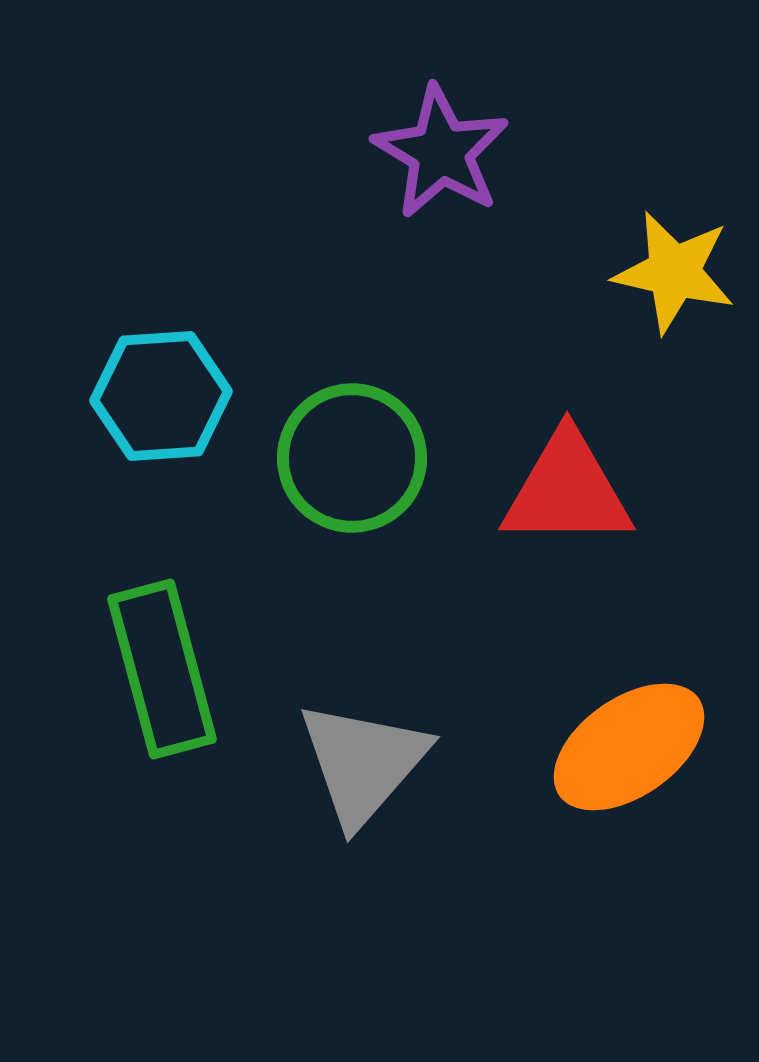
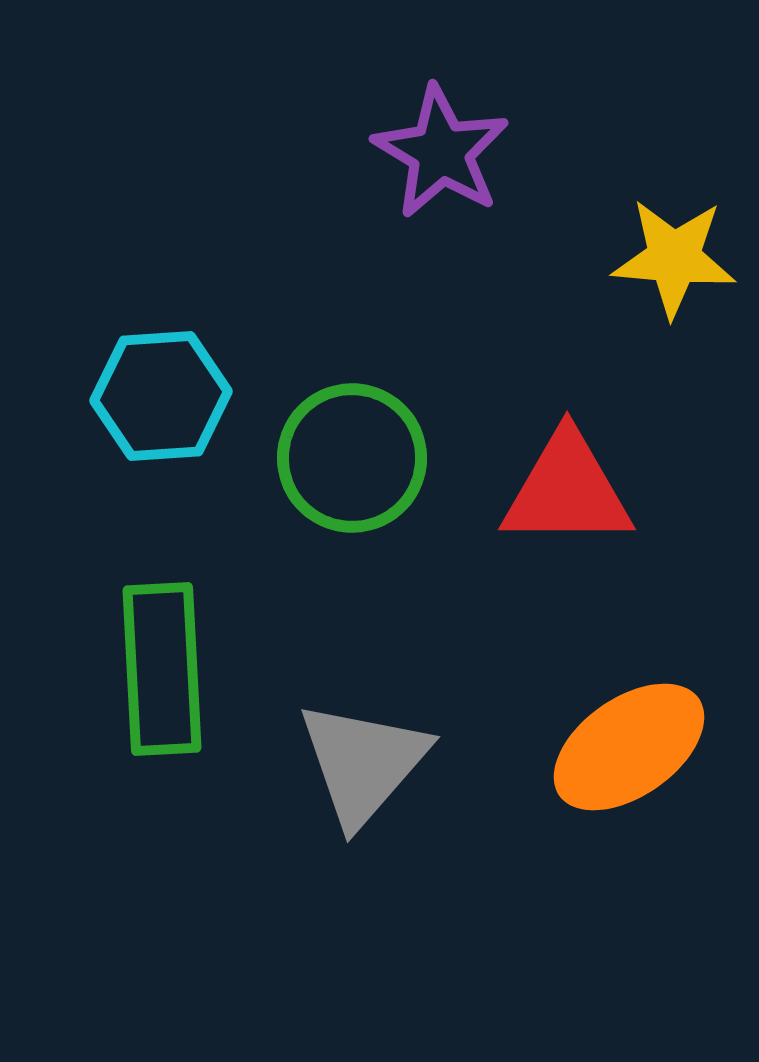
yellow star: moved 14 px up; rotated 8 degrees counterclockwise
green rectangle: rotated 12 degrees clockwise
